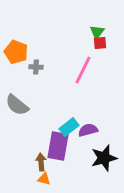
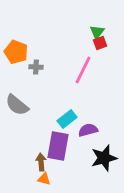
red square: rotated 16 degrees counterclockwise
cyan rectangle: moved 2 px left, 8 px up
